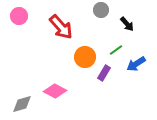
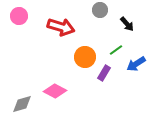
gray circle: moved 1 px left
red arrow: rotated 32 degrees counterclockwise
